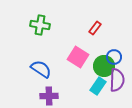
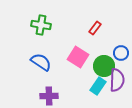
green cross: moved 1 px right
blue circle: moved 7 px right, 4 px up
blue semicircle: moved 7 px up
